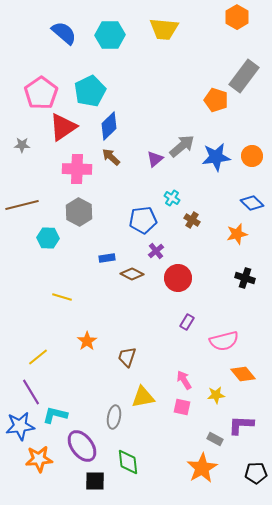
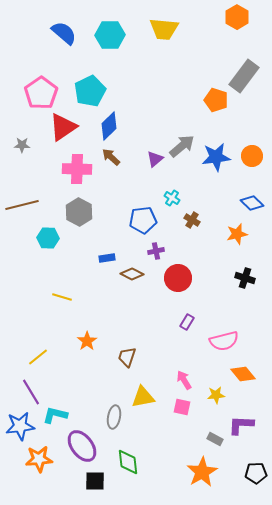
purple cross at (156, 251): rotated 28 degrees clockwise
orange star at (202, 468): moved 4 px down
